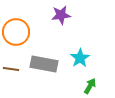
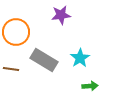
gray rectangle: moved 4 px up; rotated 20 degrees clockwise
green arrow: rotated 56 degrees clockwise
